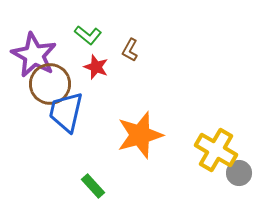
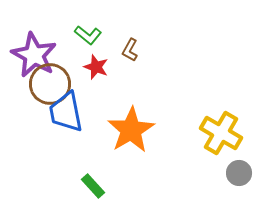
blue trapezoid: rotated 24 degrees counterclockwise
orange star: moved 9 px left, 5 px up; rotated 15 degrees counterclockwise
yellow cross: moved 5 px right, 17 px up
